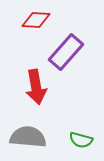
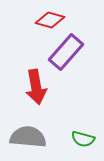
red diamond: moved 14 px right; rotated 12 degrees clockwise
green semicircle: moved 2 px right, 1 px up
